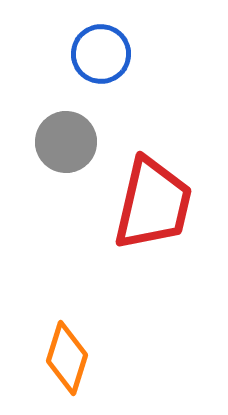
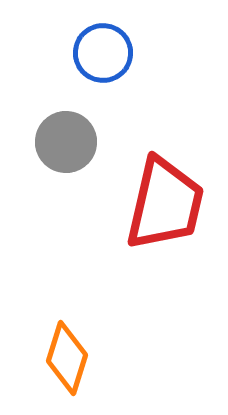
blue circle: moved 2 px right, 1 px up
red trapezoid: moved 12 px right
